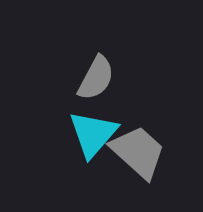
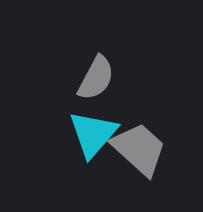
gray trapezoid: moved 1 px right, 3 px up
